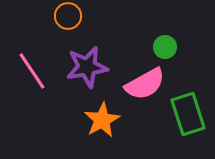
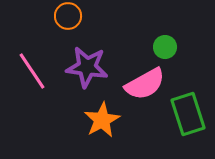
purple star: rotated 18 degrees clockwise
